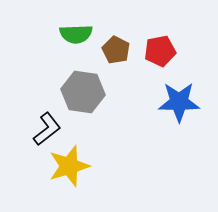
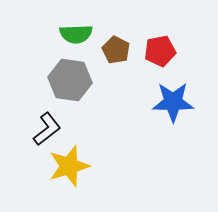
gray hexagon: moved 13 px left, 12 px up
blue star: moved 6 px left
